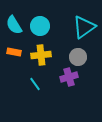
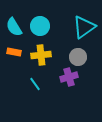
cyan semicircle: moved 2 px down
